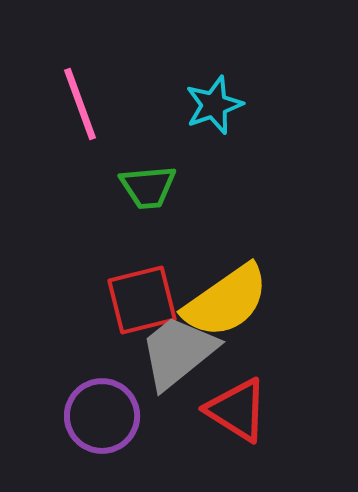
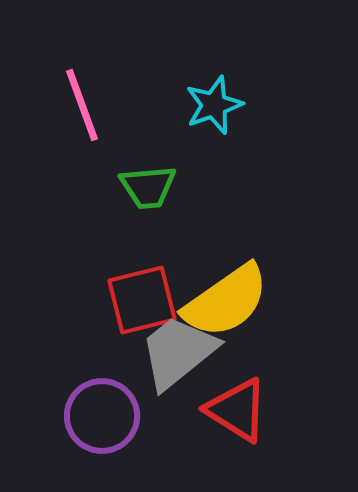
pink line: moved 2 px right, 1 px down
